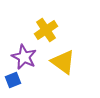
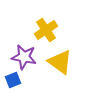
purple star: rotated 15 degrees counterclockwise
yellow triangle: moved 3 px left
